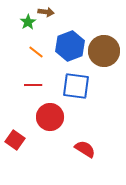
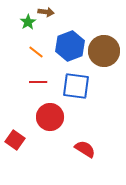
red line: moved 5 px right, 3 px up
